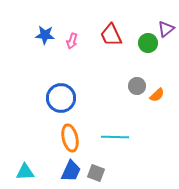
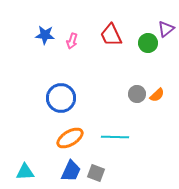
gray circle: moved 8 px down
orange ellipse: rotated 72 degrees clockwise
